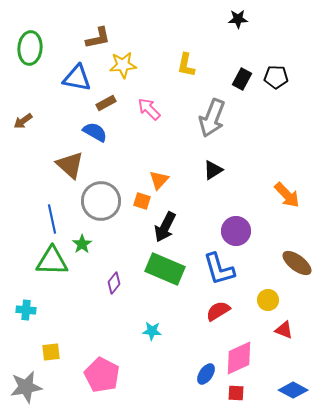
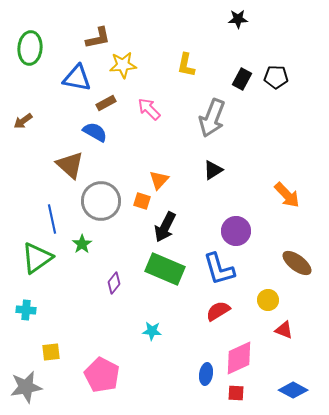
green triangle: moved 15 px left, 3 px up; rotated 36 degrees counterclockwise
blue ellipse: rotated 25 degrees counterclockwise
